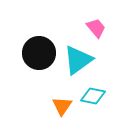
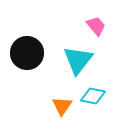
pink trapezoid: moved 2 px up
black circle: moved 12 px left
cyan triangle: rotated 16 degrees counterclockwise
